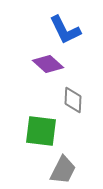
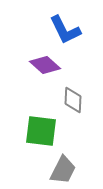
purple diamond: moved 3 px left, 1 px down
